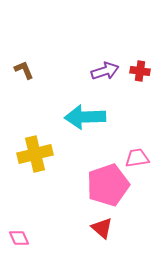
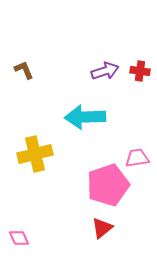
red triangle: rotated 40 degrees clockwise
